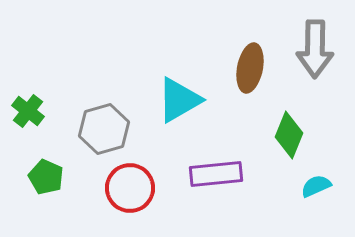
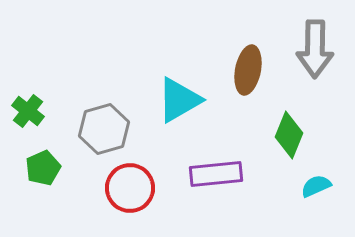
brown ellipse: moved 2 px left, 2 px down
green pentagon: moved 3 px left, 9 px up; rotated 24 degrees clockwise
